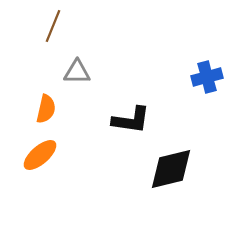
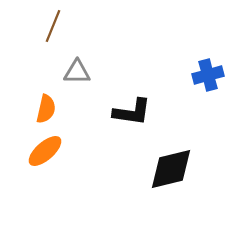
blue cross: moved 1 px right, 2 px up
black L-shape: moved 1 px right, 8 px up
orange ellipse: moved 5 px right, 4 px up
